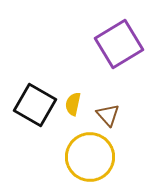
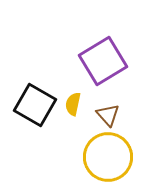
purple square: moved 16 px left, 17 px down
yellow circle: moved 18 px right
